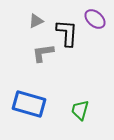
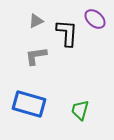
gray L-shape: moved 7 px left, 3 px down
